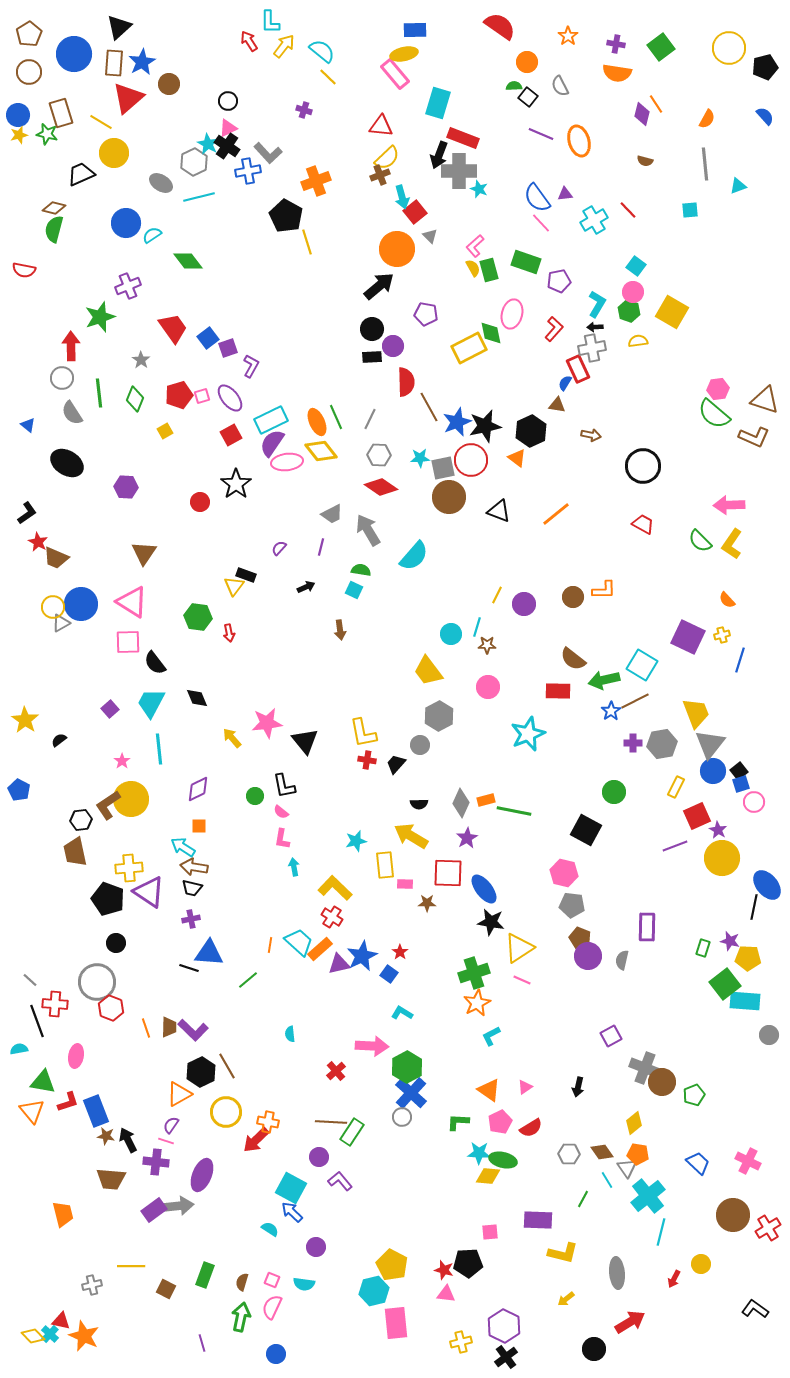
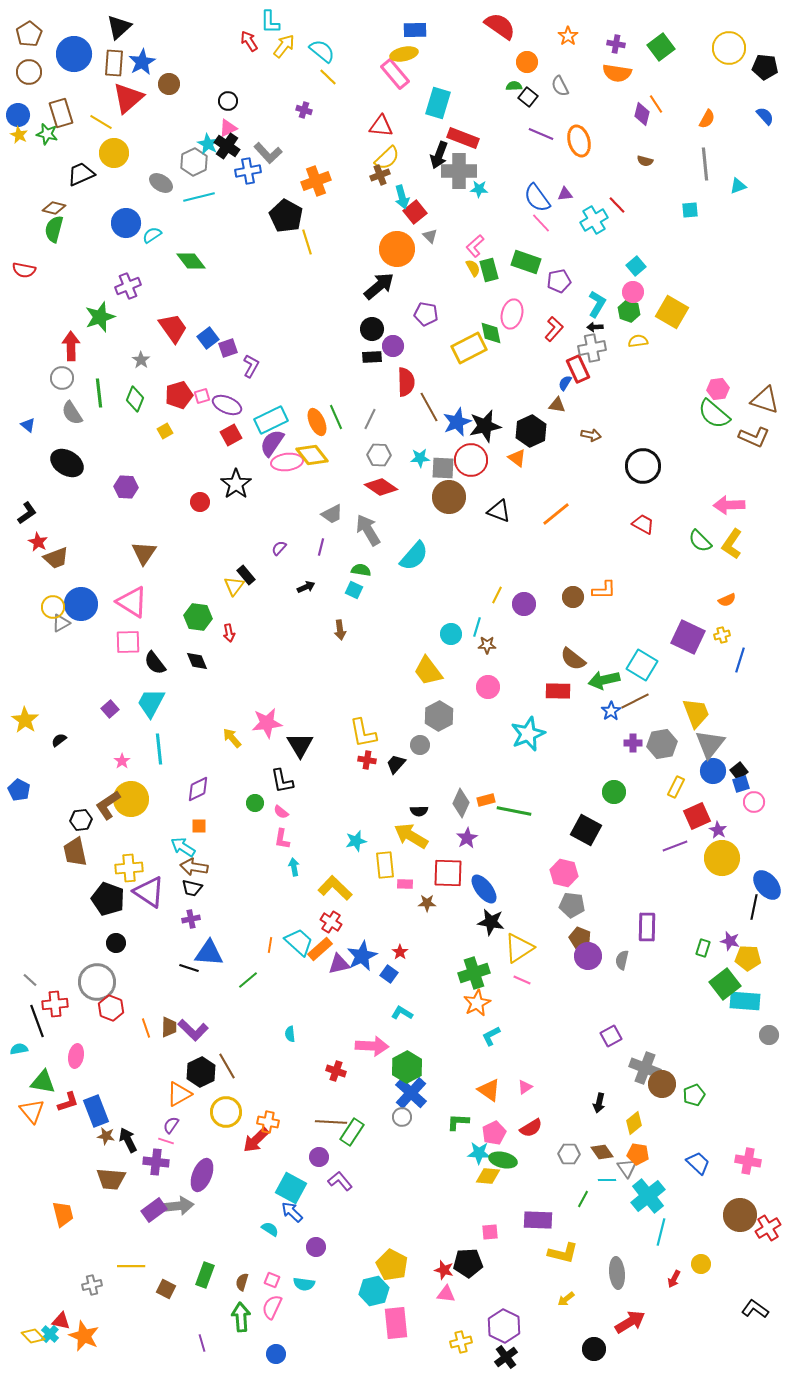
black pentagon at (765, 67): rotated 20 degrees clockwise
yellow star at (19, 135): rotated 30 degrees counterclockwise
cyan star at (479, 189): rotated 18 degrees counterclockwise
red line at (628, 210): moved 11 px left, 5 px up
green diamond at (188, 261): moved 3 px right
cyan square at (636, 266): rotated 12 degrees clockwise
purple ellipse at (230, 398): moved 3 px left, 7 px down; rotated 28 degrees counterclockwise
yellow diamond at (321, 451): moved 9 px left, 4 px down
gray square at (443, 468): rotated 15 degrees clockwise
brown trapezoid at (56, 558): rotated 44 degrees counterclockwise
black rectangle at (246, 575): rotated 30 degrees clockwise
orange semicircle at (727, 600): rotated 72 degrees counterclockwise
black diamond at (197, 698): moved 37 px up
black triangle at (305, 741): moved 5 px left, 4 px down; rotated 8 degrees clockwise
black L-shape at (284, 786): moved 2 px left, 5 px up
green circle at (255, 796): moved 7 px down
black semicircle at (419, 804): moved 7 px down
red cross at (332, 917): moved 1 px left, 5 px down
red cross at (55, 1004): rotated 10 degrees counterclockwise
red cross at (336, 1071): rotated 30 degrees counterclockwise
brown circle at (662, 1082): moved 2 px down
black arrow at (578, 1087): moved 21 px right, 16 px down
pink pentagon at (500, 1122): moved 6 px left, 11 px down
pink cross at (748, 1161): rotated 15 degrees counterclockwise
cyan line at (607, 1180): rotated 60 degrees counterclockwise
brown circle at (733, 1215): moved 7 px right
green arrow at (241, 1317): rotated 16 degrees counterclockwise
